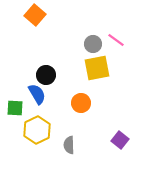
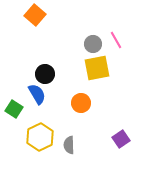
pink line: rotated 24 degrees clockwise
black circle: moved 1 px left, 1 px up
green square: moved 1 px left, 1 px down; rotated 30 degrees clockwise
yellow hexagon: moved 3 px right, 7 px down
purple square: moved 1 px right, 1 px up; rotated 18 degrees clockwise
